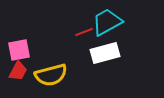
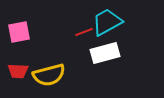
pink square: moved 18 px up
red trapezoid: rotated 65 degrees clockwise
yellow semicircle: moved 2 px left
